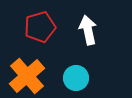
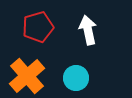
red pentagon: moved 2 px left
